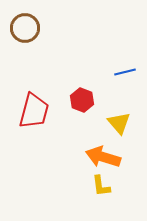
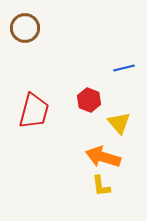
blue line: moved 1 px left, 4 px up
red hexagon: moved 7 px right
